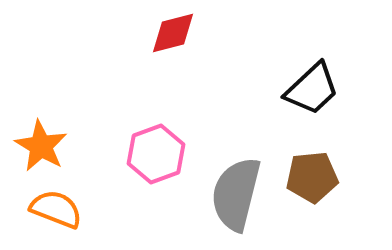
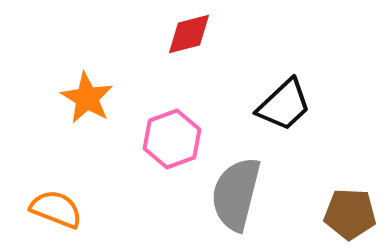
red diamond: moved 16 px right, 1 px down
black trapezoid: moved 28 px left, 16 px down
orange star: moved 46 px right, 48 px up
pink hexagon: moved 16 px right, 15 px up
brown pentagon: moved 38 px right, 37 px down; rotated 9 degrees clockwise
